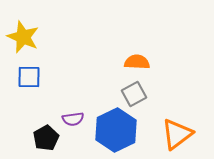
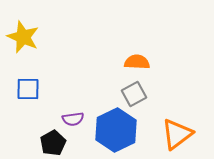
blue square: moved 1 px left, 12 px down
black pentagon: moved 7 px right, 5 px down
